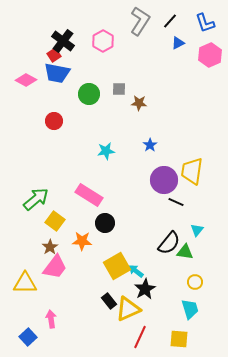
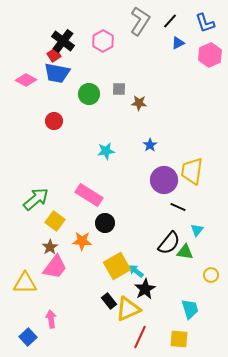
black line at (176, 202): moved 2 px right, 5 px down
yellow circle at (195, 282): moved 16 px right, 7 px up
